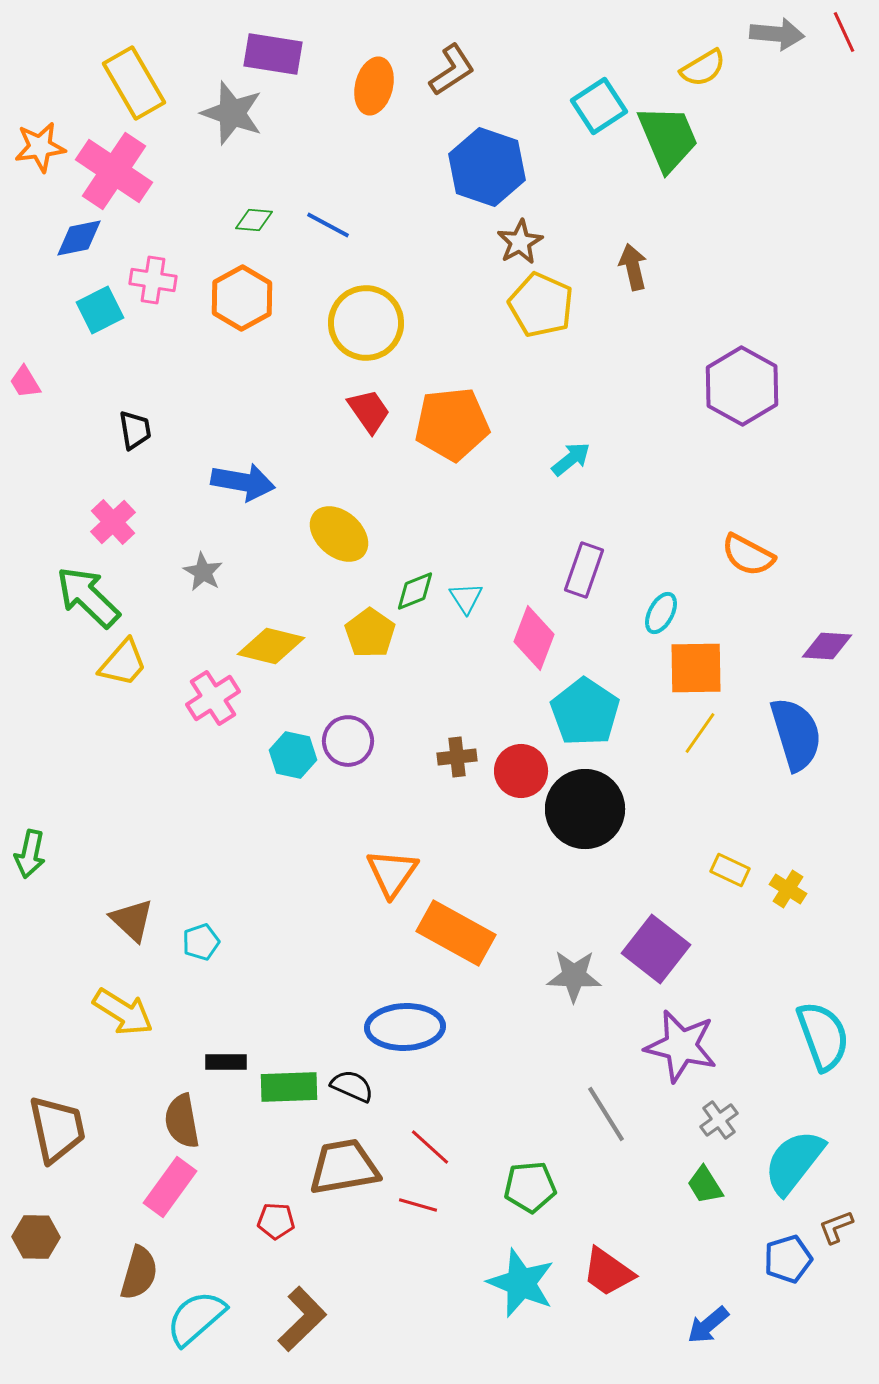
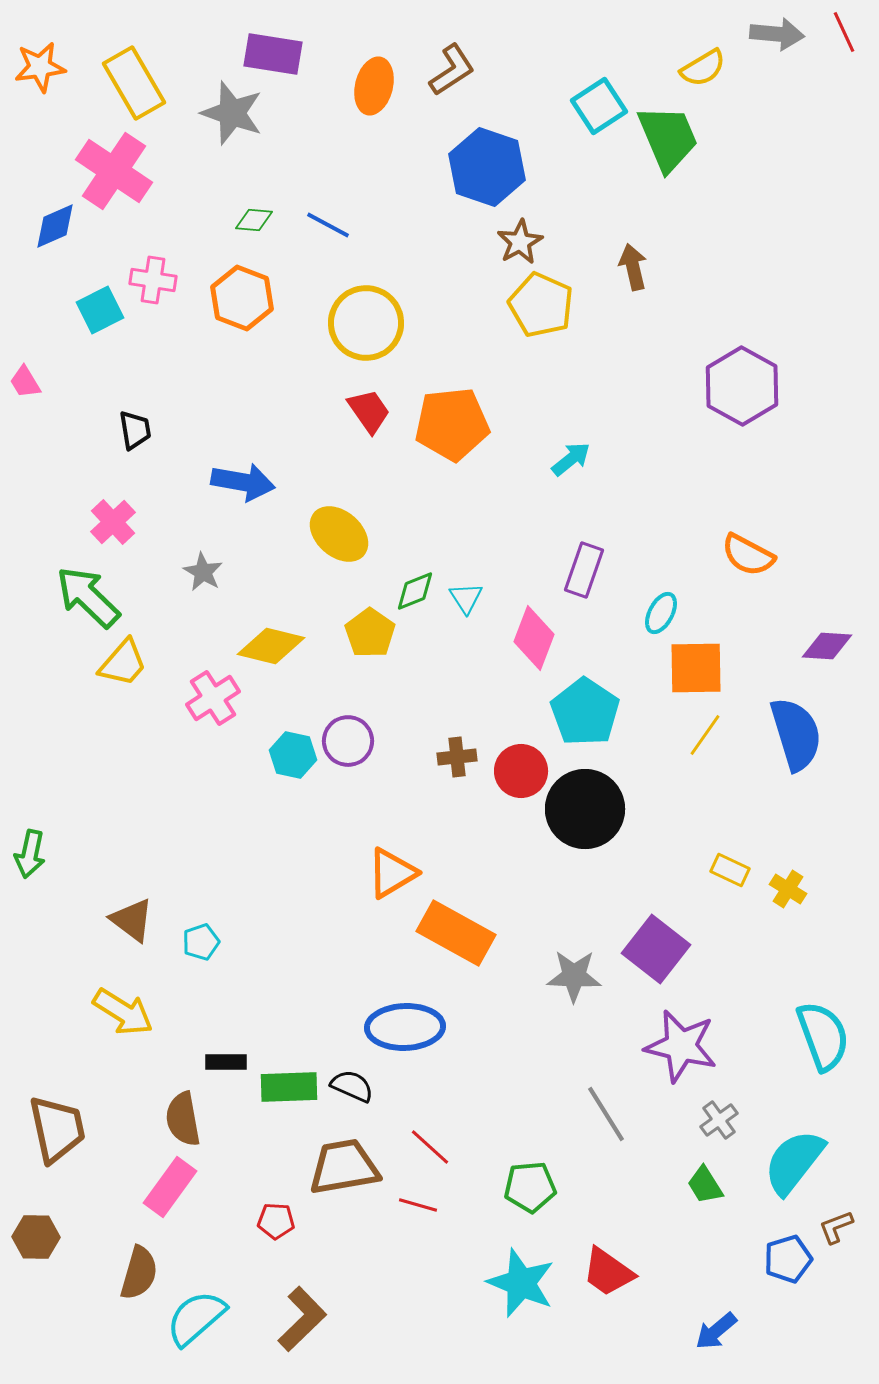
orange star at (40, 147): moved 80 px up
blue diamond at (79, 238): moved 24 px left, 12 px up; rotated 12 degrees counterclockwise
orange hexagon at (242, 298): rotated 10 degrees counterclockwise
yellow line at (700, 733): moved 5 px right, 2 px down
orange triangle at (392, 873): rotated 24 degrees clockwise
brown triangle at (132, 920): rotated 6 degrees counterclockwise
brown semicircle at (182, 1121): moved 1 px right, 2 px up
blue arrow at (708, 1325): moved 8 px right, 6 px down
